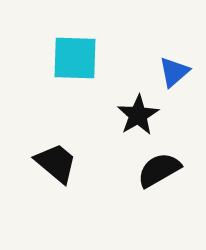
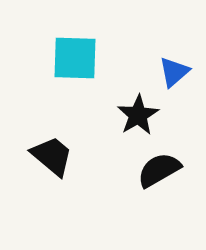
black trapezoid: moved 4 px left, 7 px up
